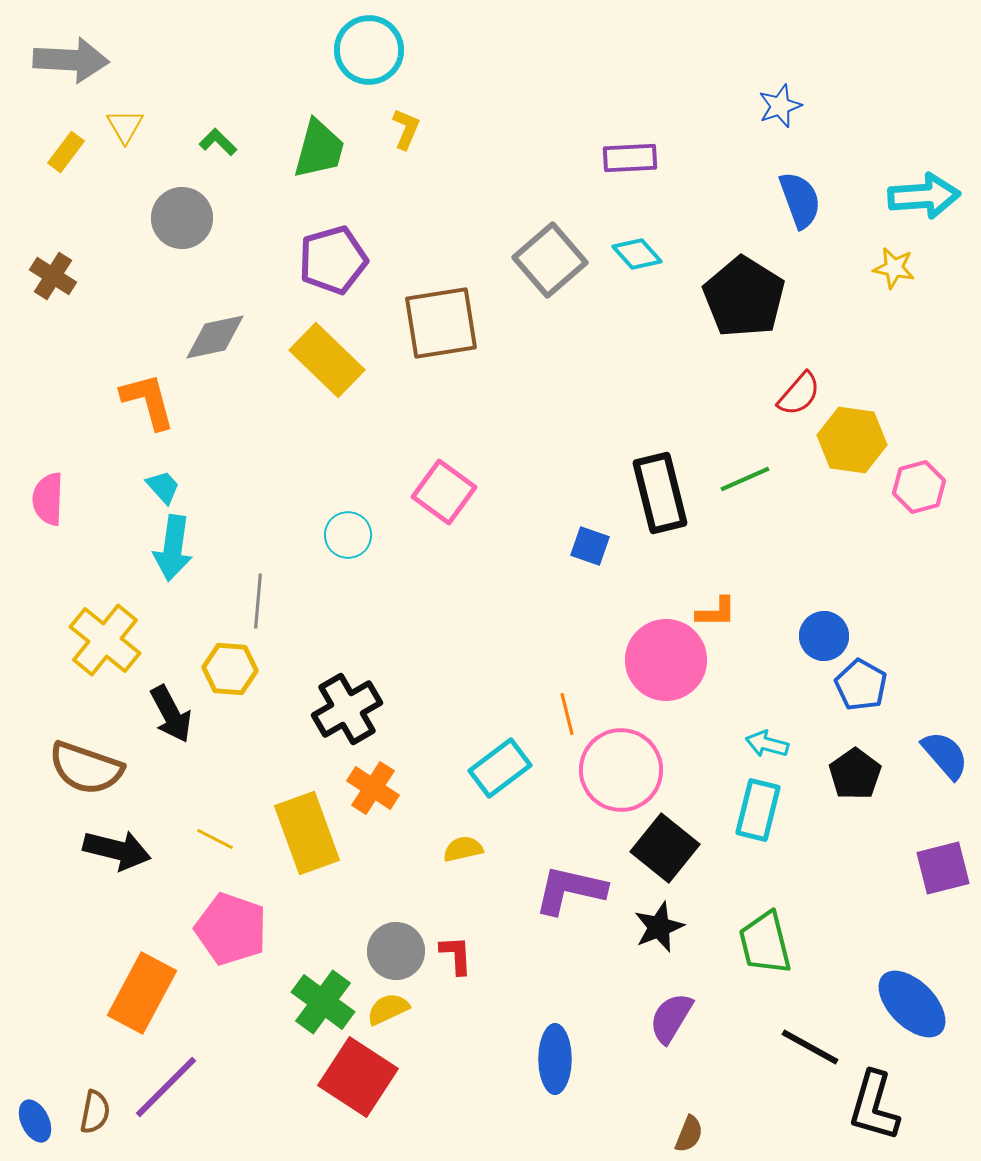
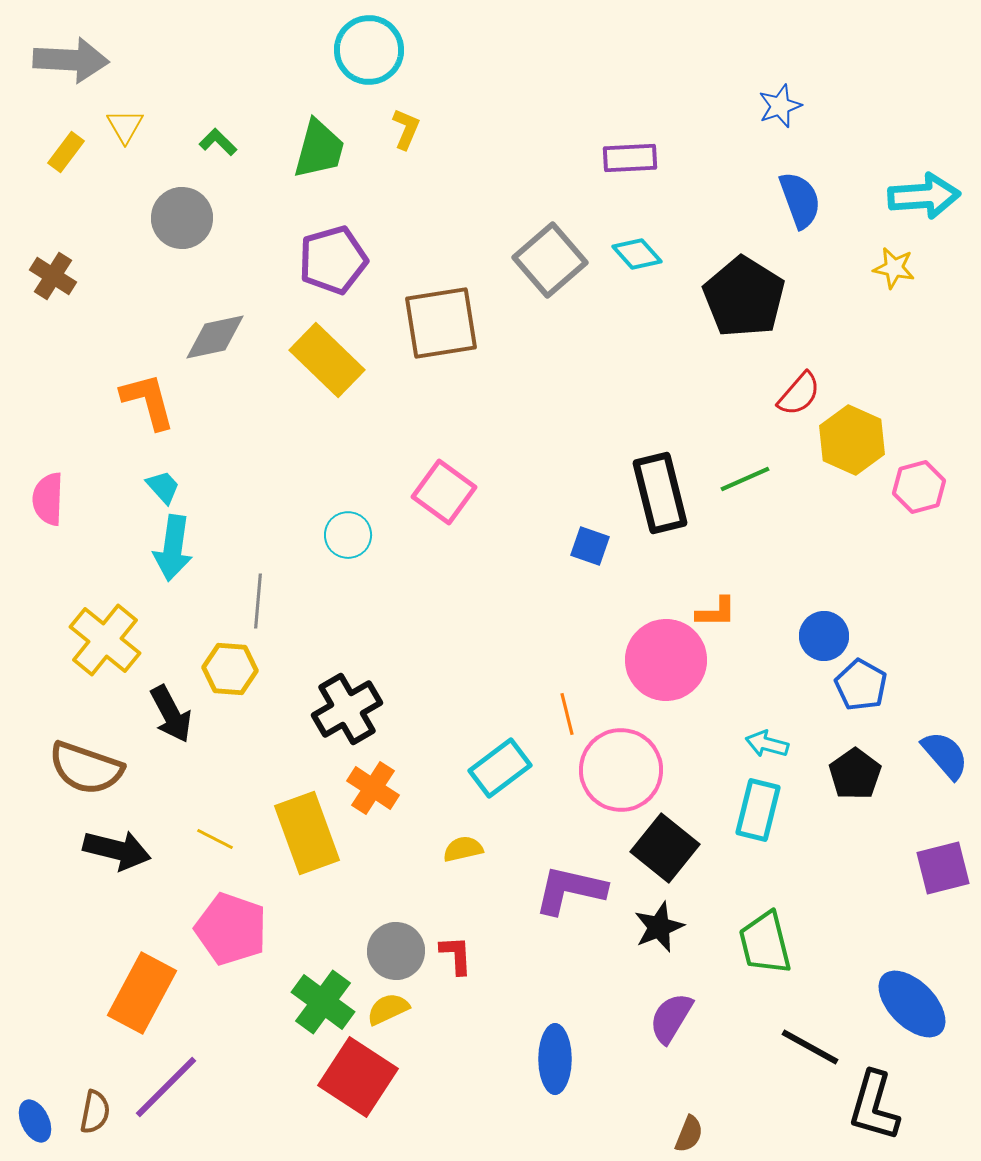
yellow hexagon at (852, 440): rotated 16 degrees clockwise
